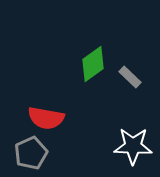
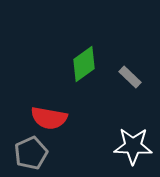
green diamond: moved 9 px left
red semicircle: moved 3 px right
